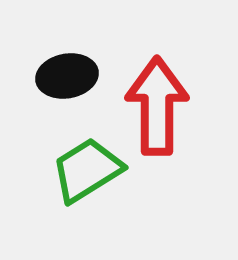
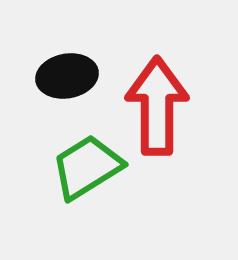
green trapezoid: moved 3 px up
